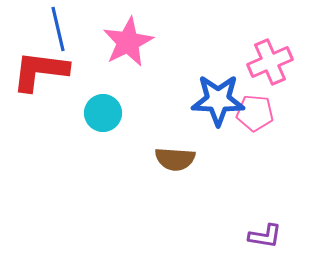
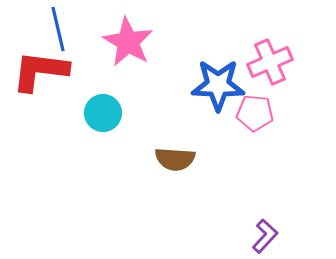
pink star: rotated 15 degrees counterclockwise
blue star: moved 15 px up
purple L-shape: rotated 56 degrees counterclockwise
